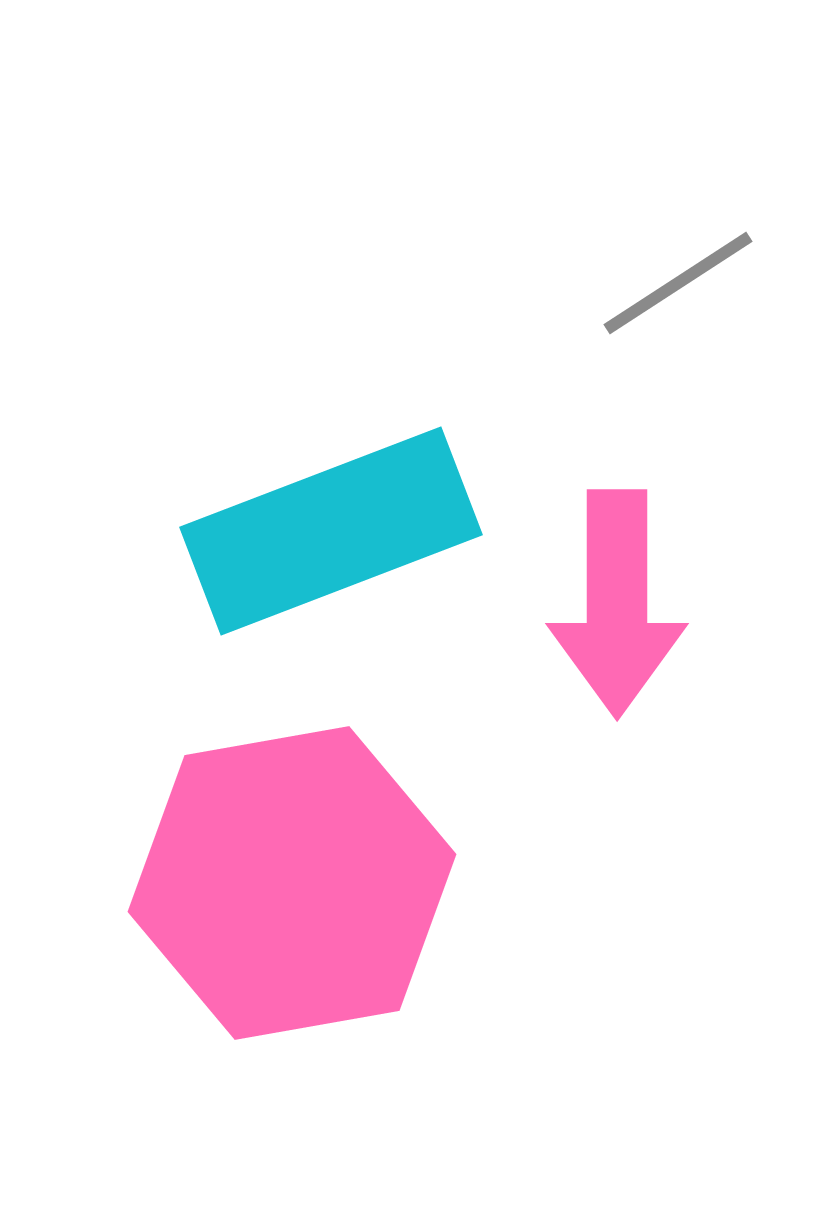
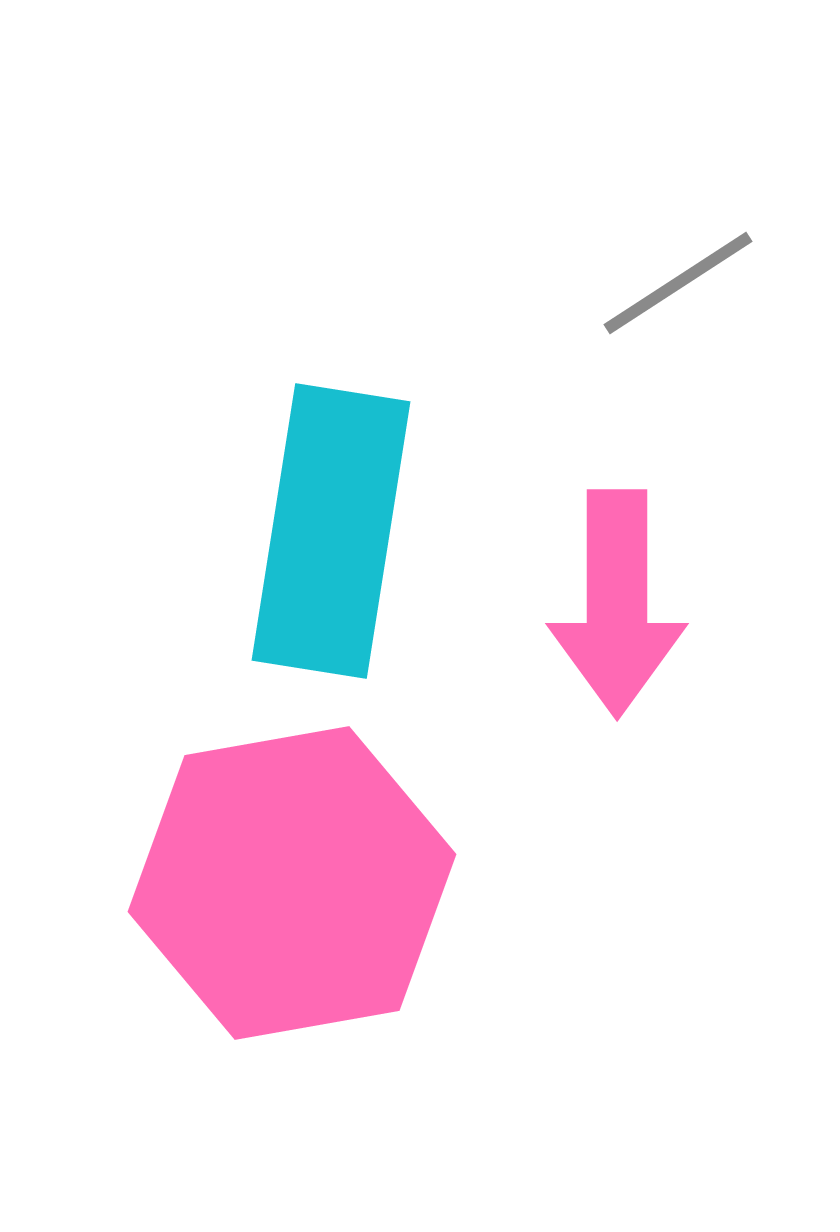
cyan rectangle: rotated 60 degrees counterclockwise
